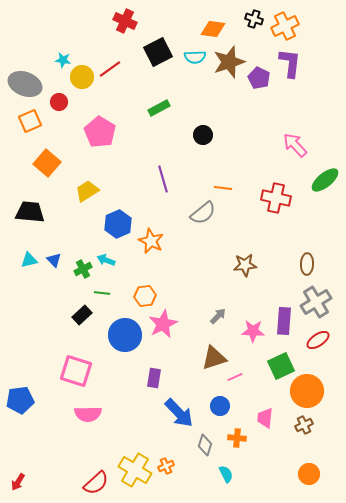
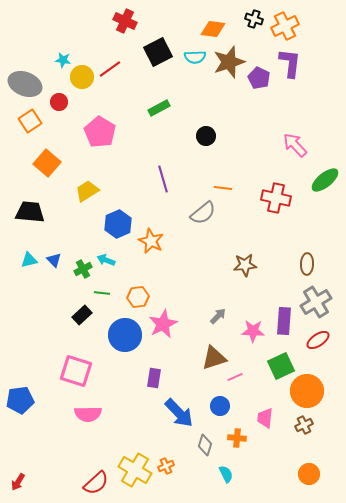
orange square at (30, 121): rotated 10 degrees counterclockwise
black circle at (203, 135): moved 3 px right, 1 px down
orange hexagon at (145, 296): moved 7 px left, 1 px down
